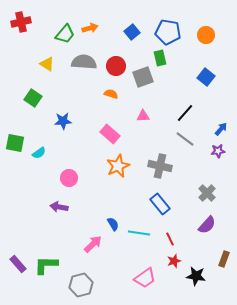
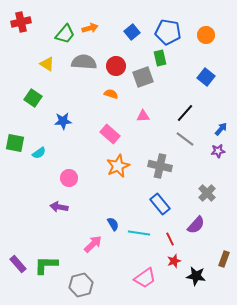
purple semicircle at (207, 225): moved 11 px left
